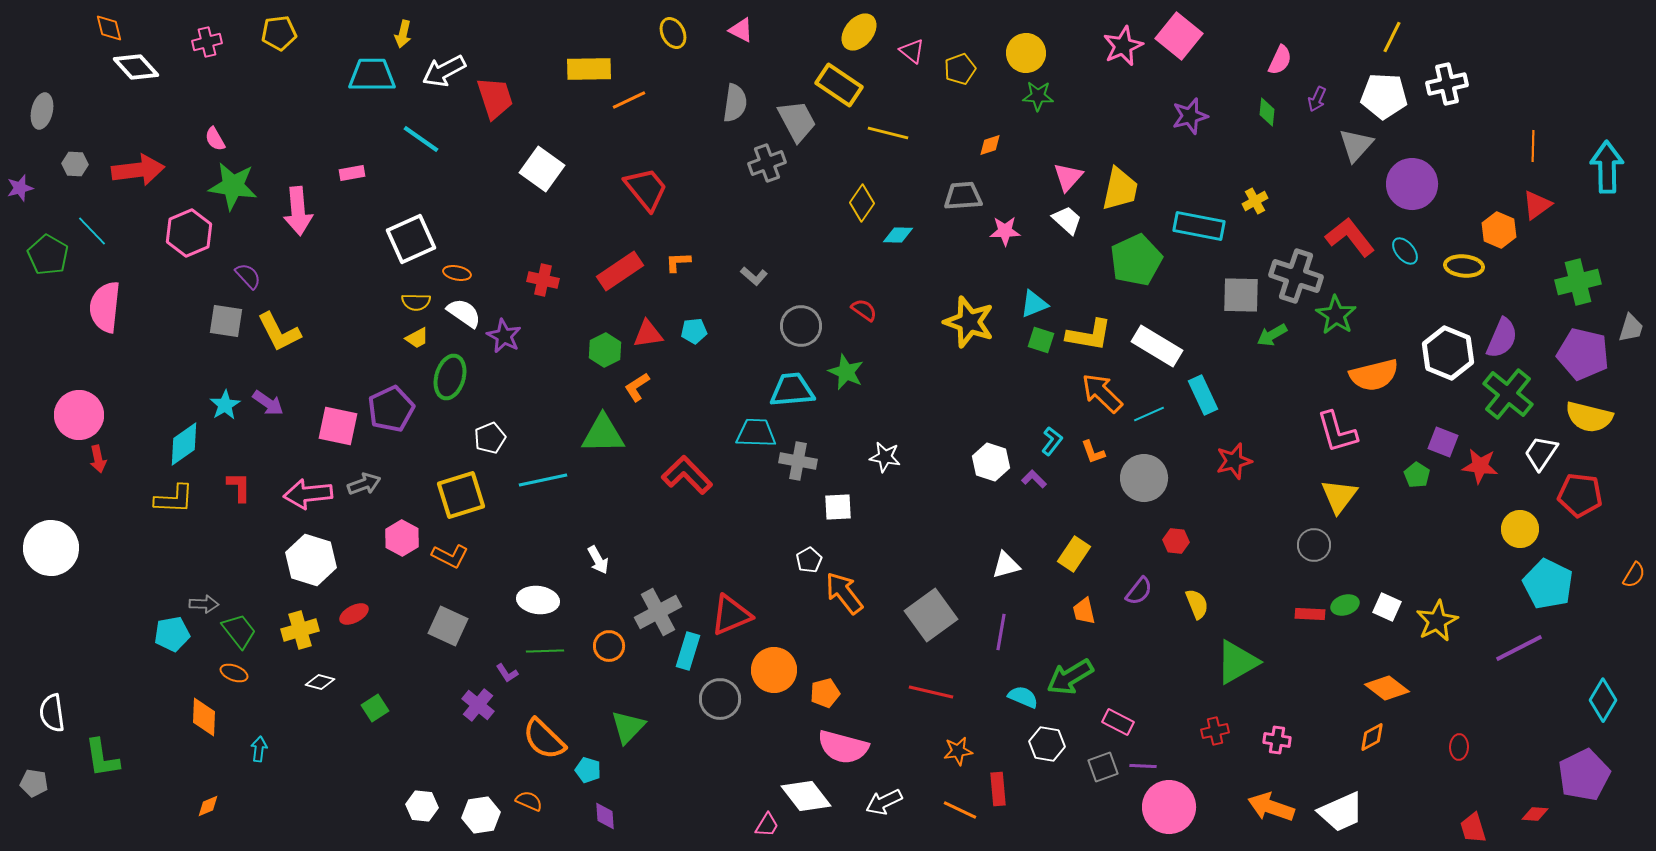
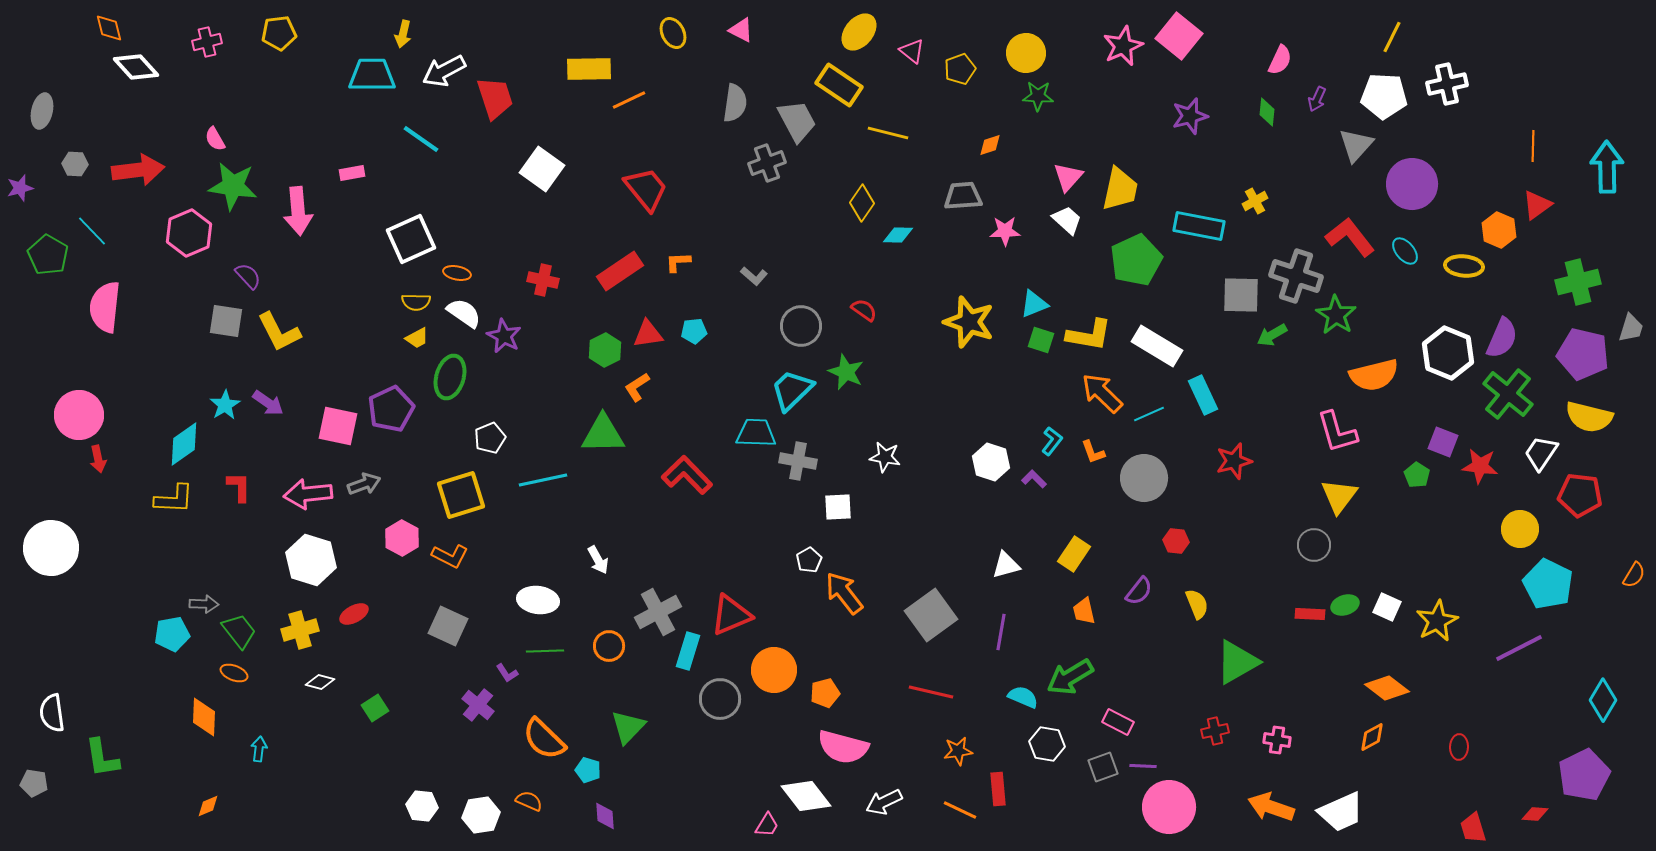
cyan trapezoid at (792, 390): rotated 39 degrees counterclockwise
